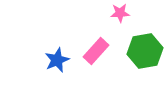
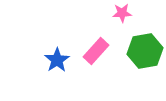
pink star: moved 2 px right
blue star: rotated 10 degrees counterclockwise
